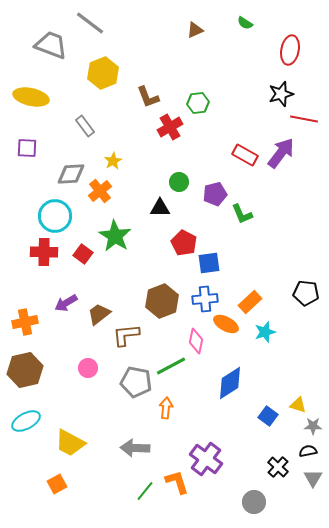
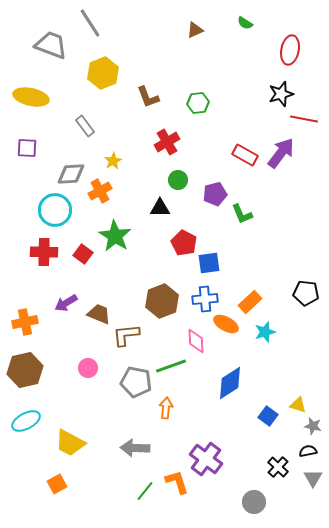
gray line at (90, 23): rotated 20 degrees clockwise
red cross at (170, 127): moved 3 px left, 15 px down
green circle at (179, 182): moved 1 px left, 2 px up
orange cross at (100, 191): rotated 10 degrees clockwise
cyan circle at (55, 216): moved 6 px up
brown trapezoid at (99, 314): rotated 60 degrees clockwise
pink diamond at (196, 341): rotated 15 degrees counterclockwise
green line at (171, 366): rotated 8 degrees clockwise
gray star at (313, 426): rotated 12 degrees clockwise
